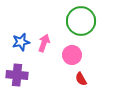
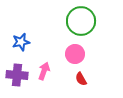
pink arrow: moved 28 px down
pink circle: moved 3 px right, 1 px up
